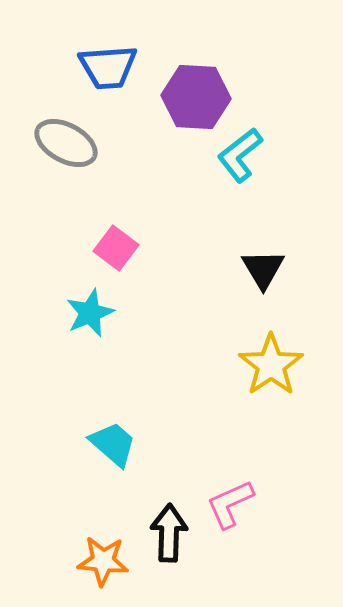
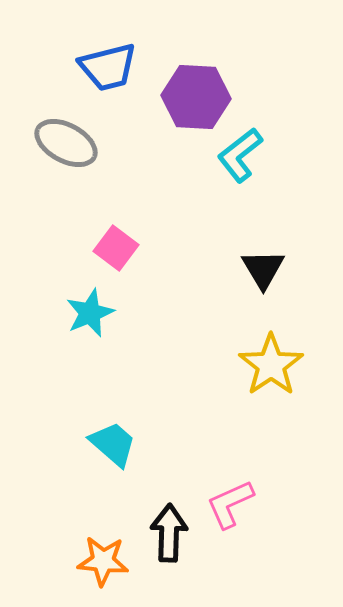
blue trapezoid: rotated 10 degrees counterclockwise
